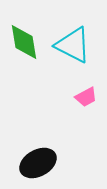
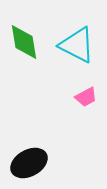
cyan triangle: moved 4 px right
black ellipse: moved 9 px left
